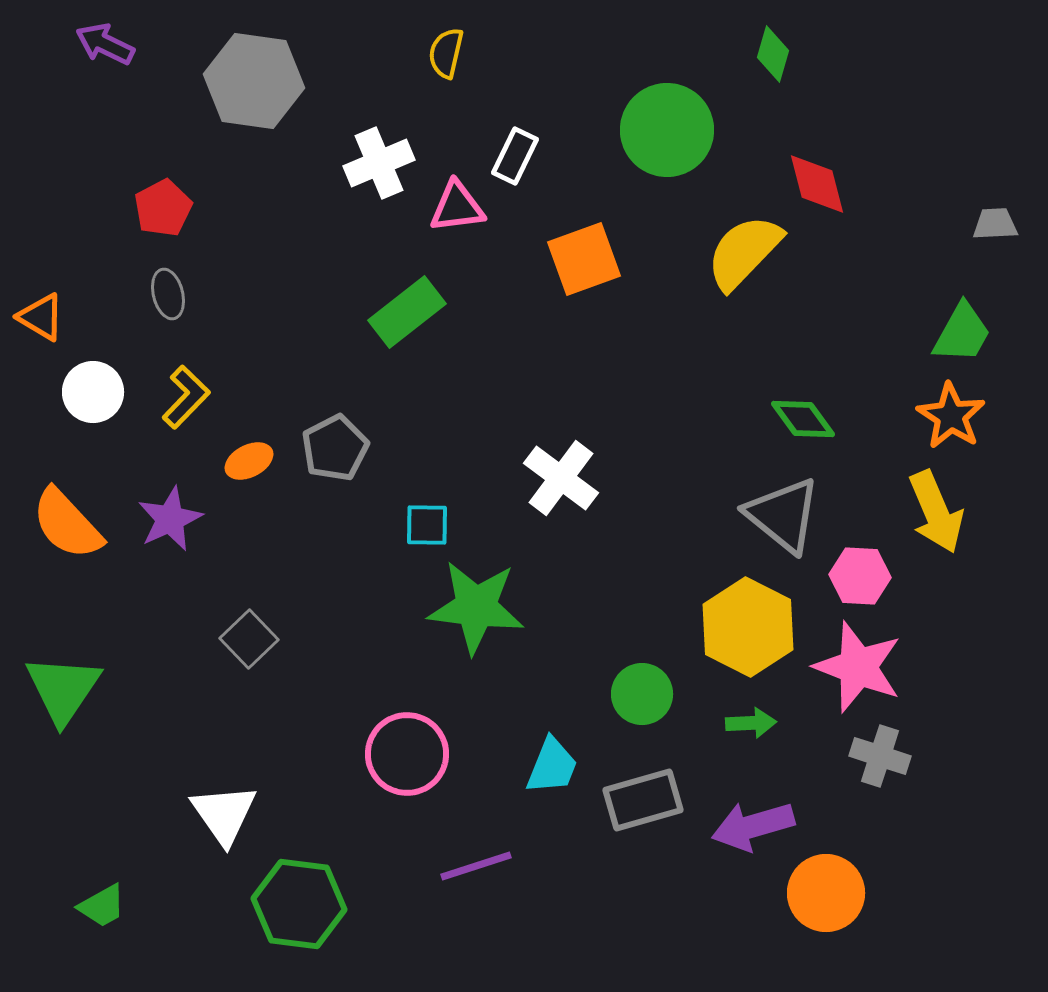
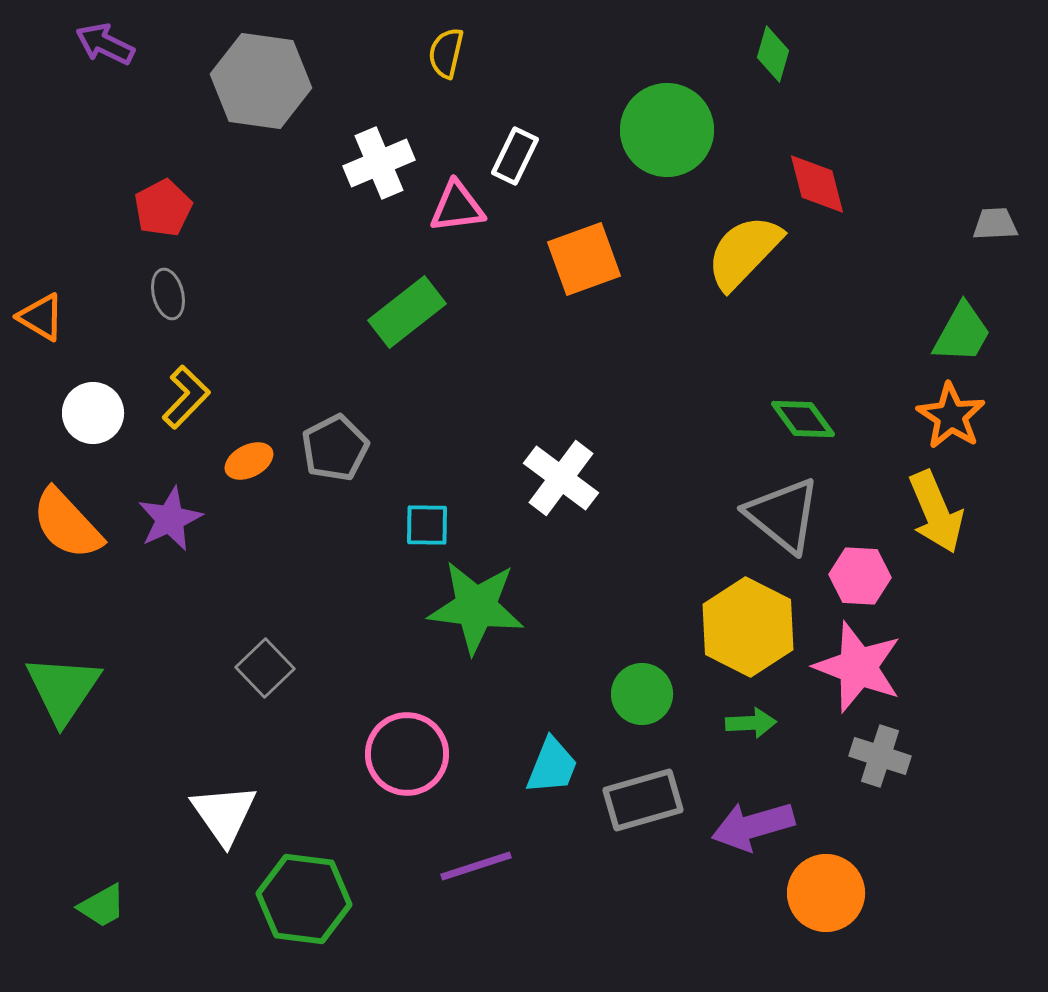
gray hexagon at (254, 81): moved 7 px right
white circle at (93, 392): moved 21 px down
gray square at (249, 639): moved 16 px right, 29 px down
green hexagon at (299, 904): moved 5 px right, 5 px up
